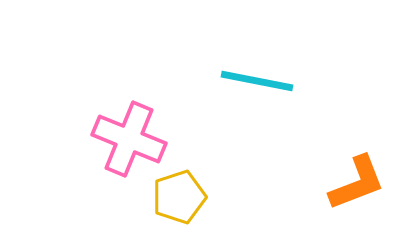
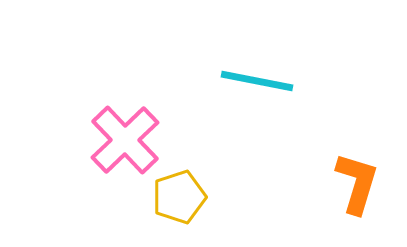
pink cross: moved 4 px left, 1 px down; rotated 24 degrees clockwise
orange L-shape: rotated 52 degrees counterclockwise
